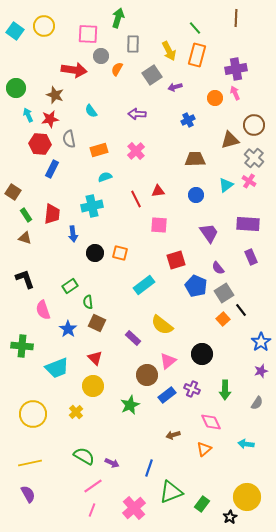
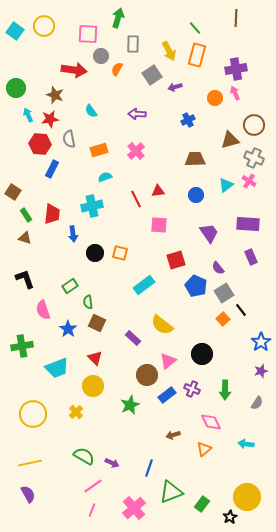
gray cross at (254, 158): rotated 18 degrees counterclockwise
green cross at (22, 346): rotated 15 degrees counterclockwise
